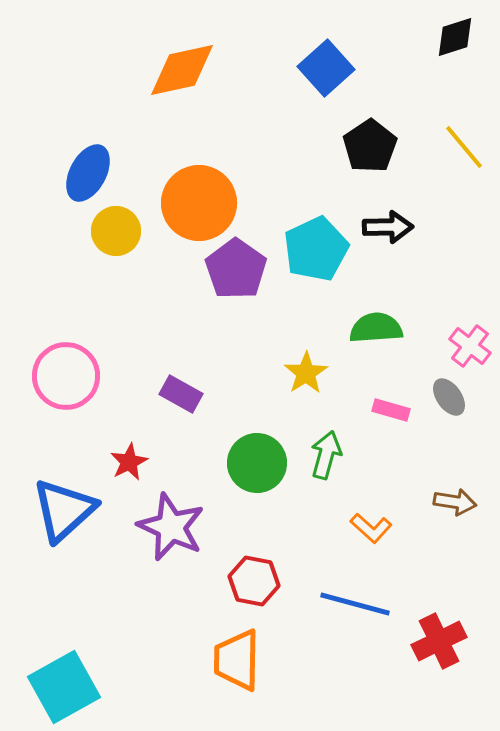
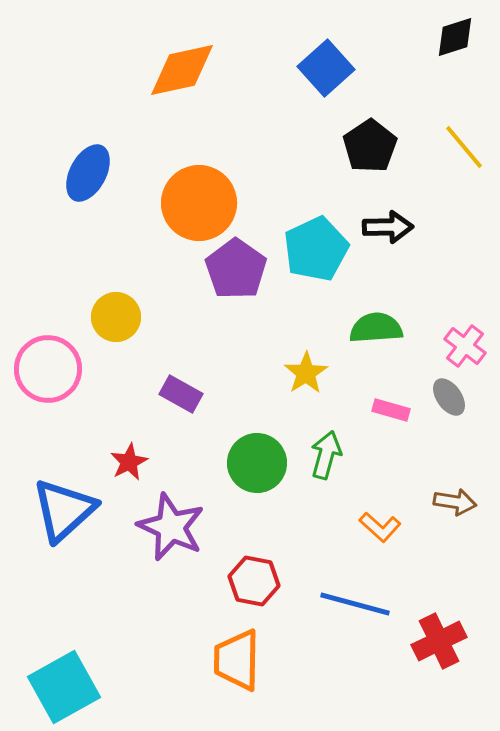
yellow circle: moved 86 px down
pink cross: moved 5 px left
pink circle: moved 18 px left, 7 px up
orange L-shape: moved 9 px right, 1 px up
